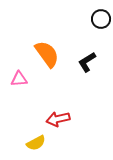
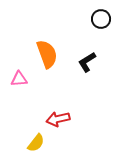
orange semicircle: rotated 16 degrees clockwise
yellow semicircle: rotated 24 degrees counterclockwise
